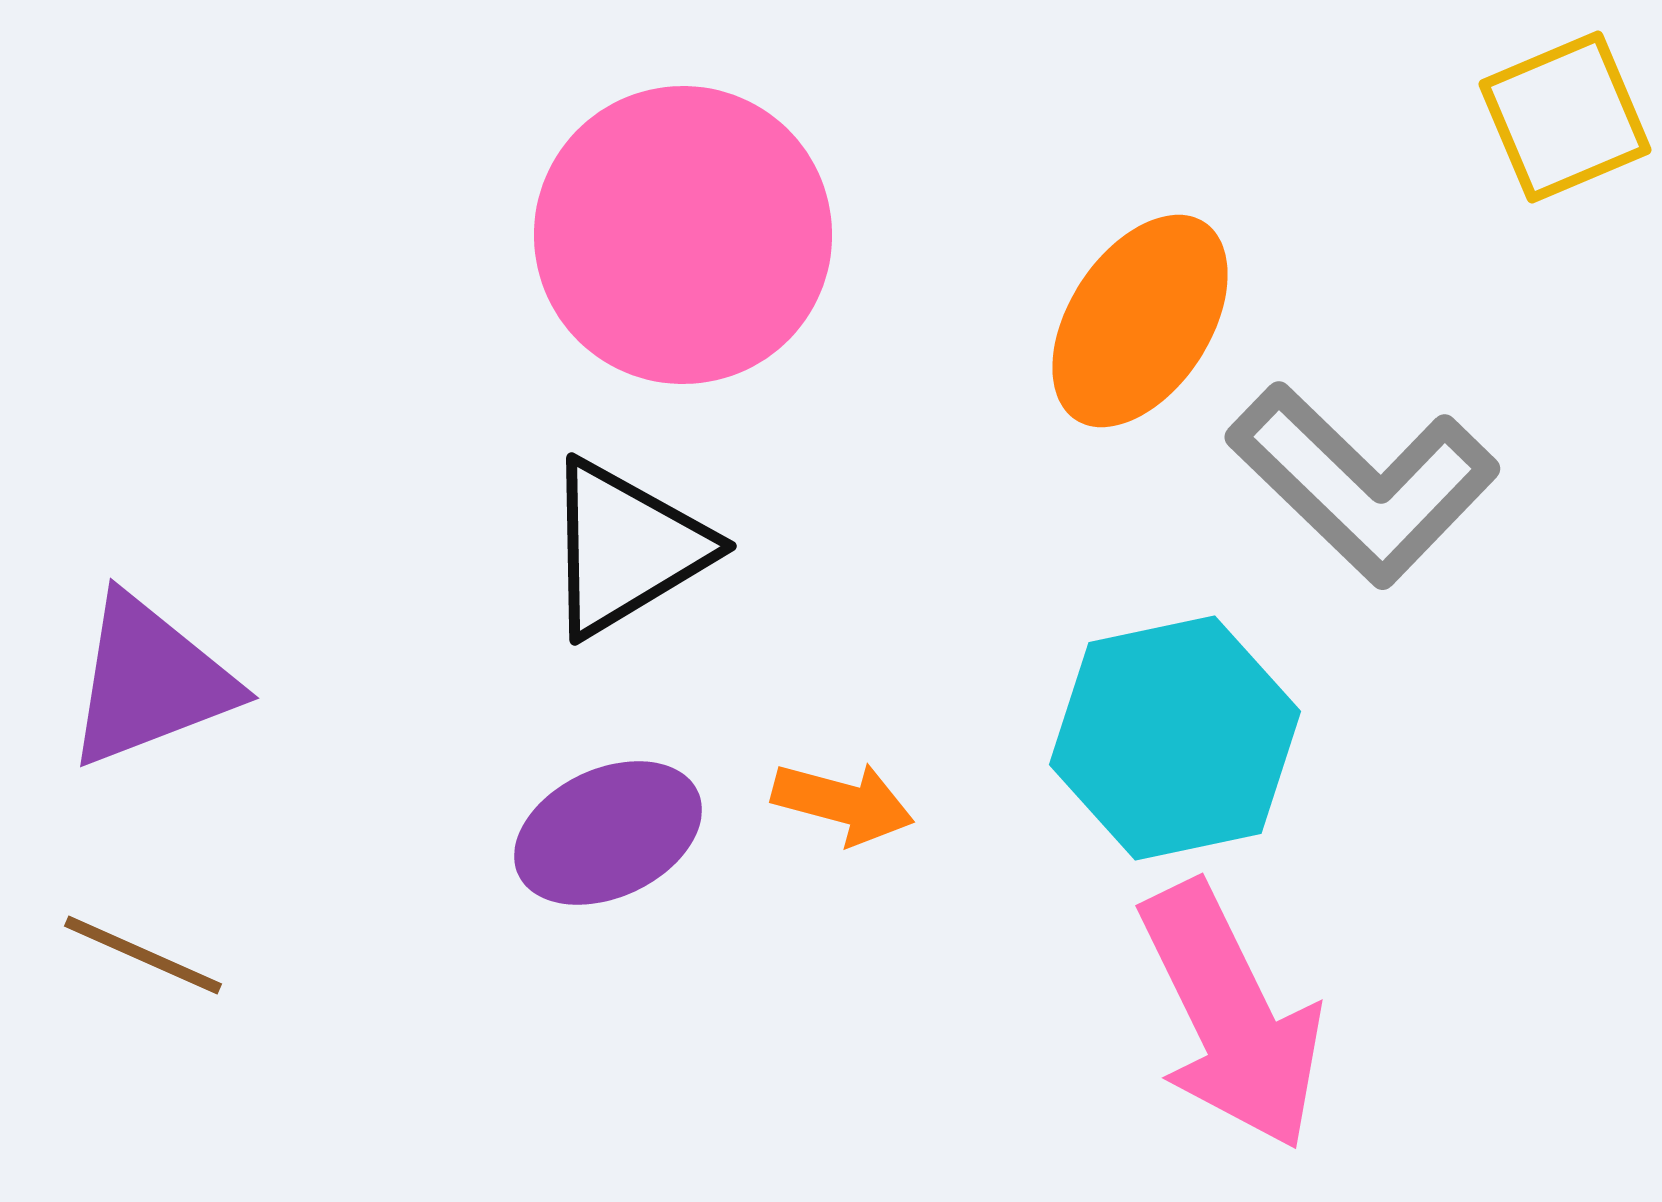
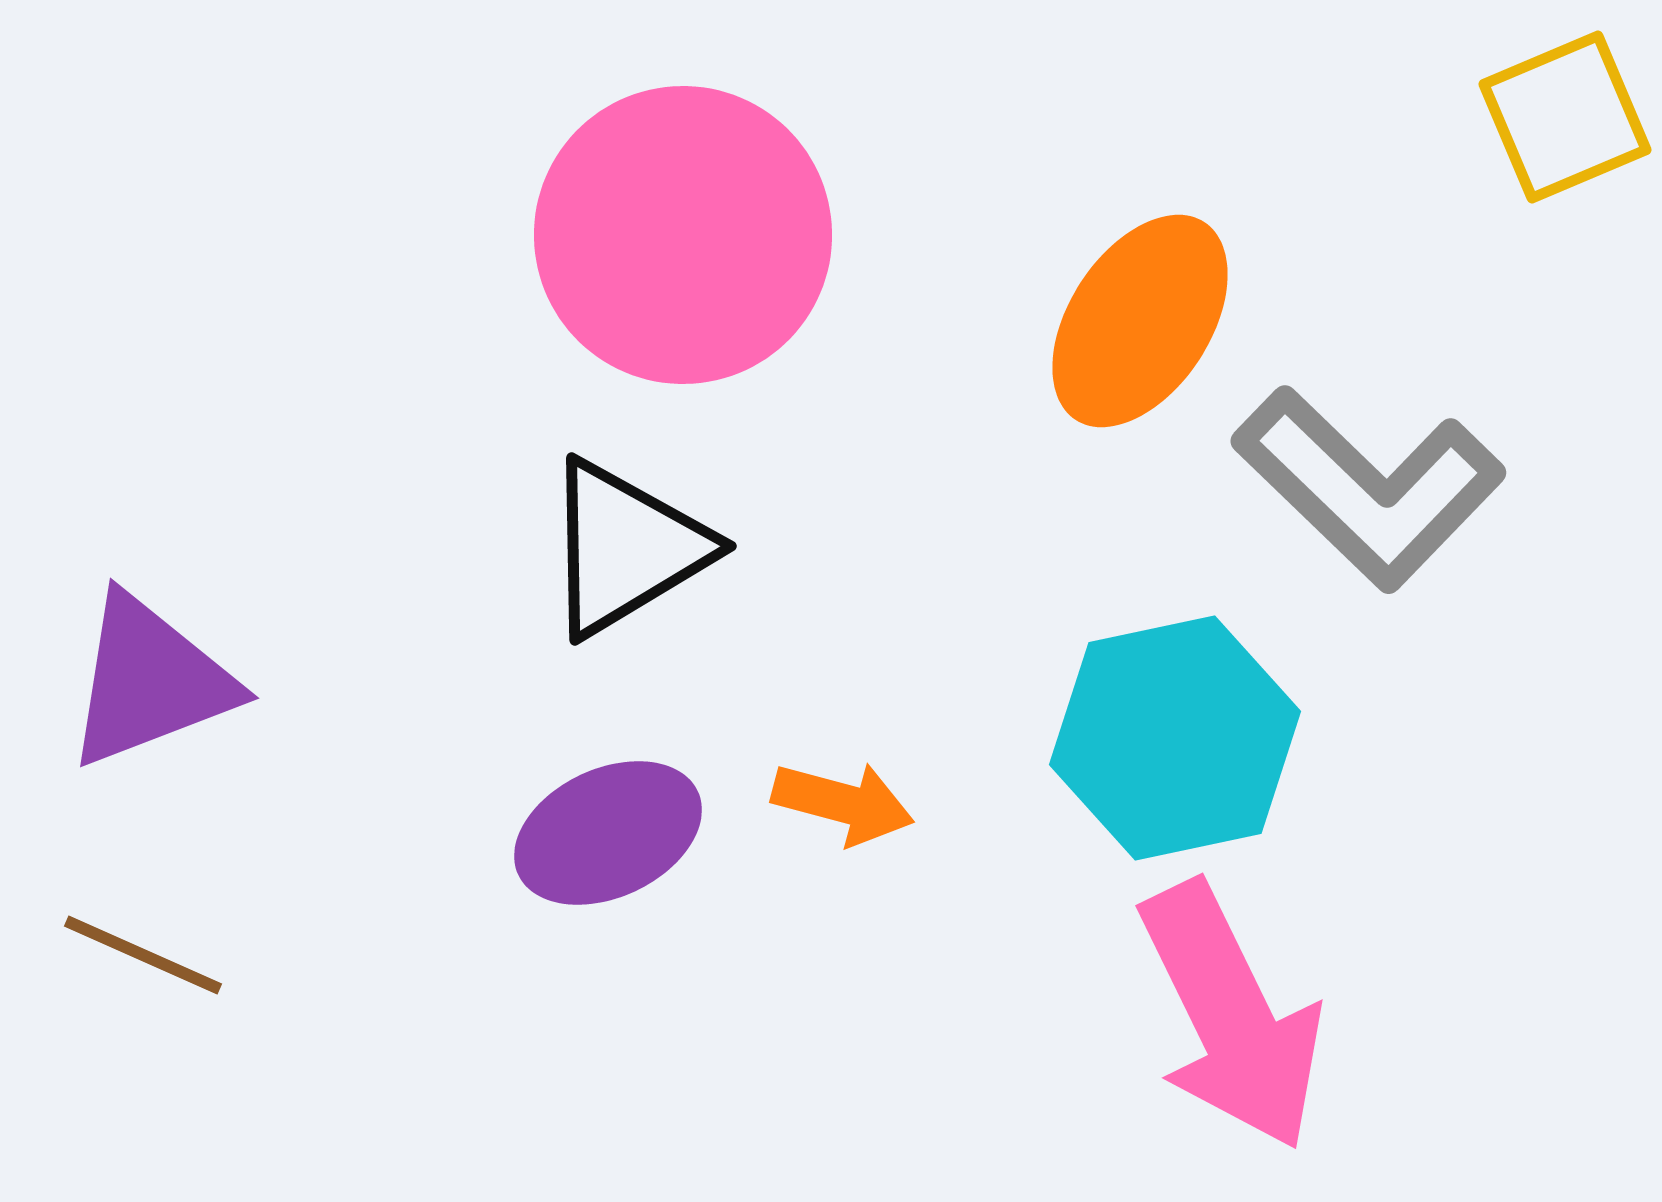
gray L-shape: moved 6 px right, 4 px down
